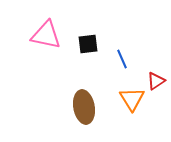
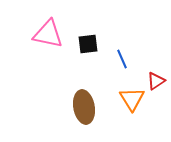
pink triangle: moved 2 px right, 1 px up
